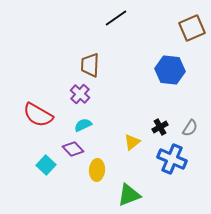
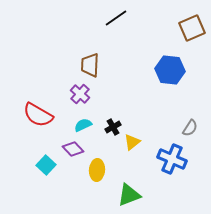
black cross: moved 47 px left
